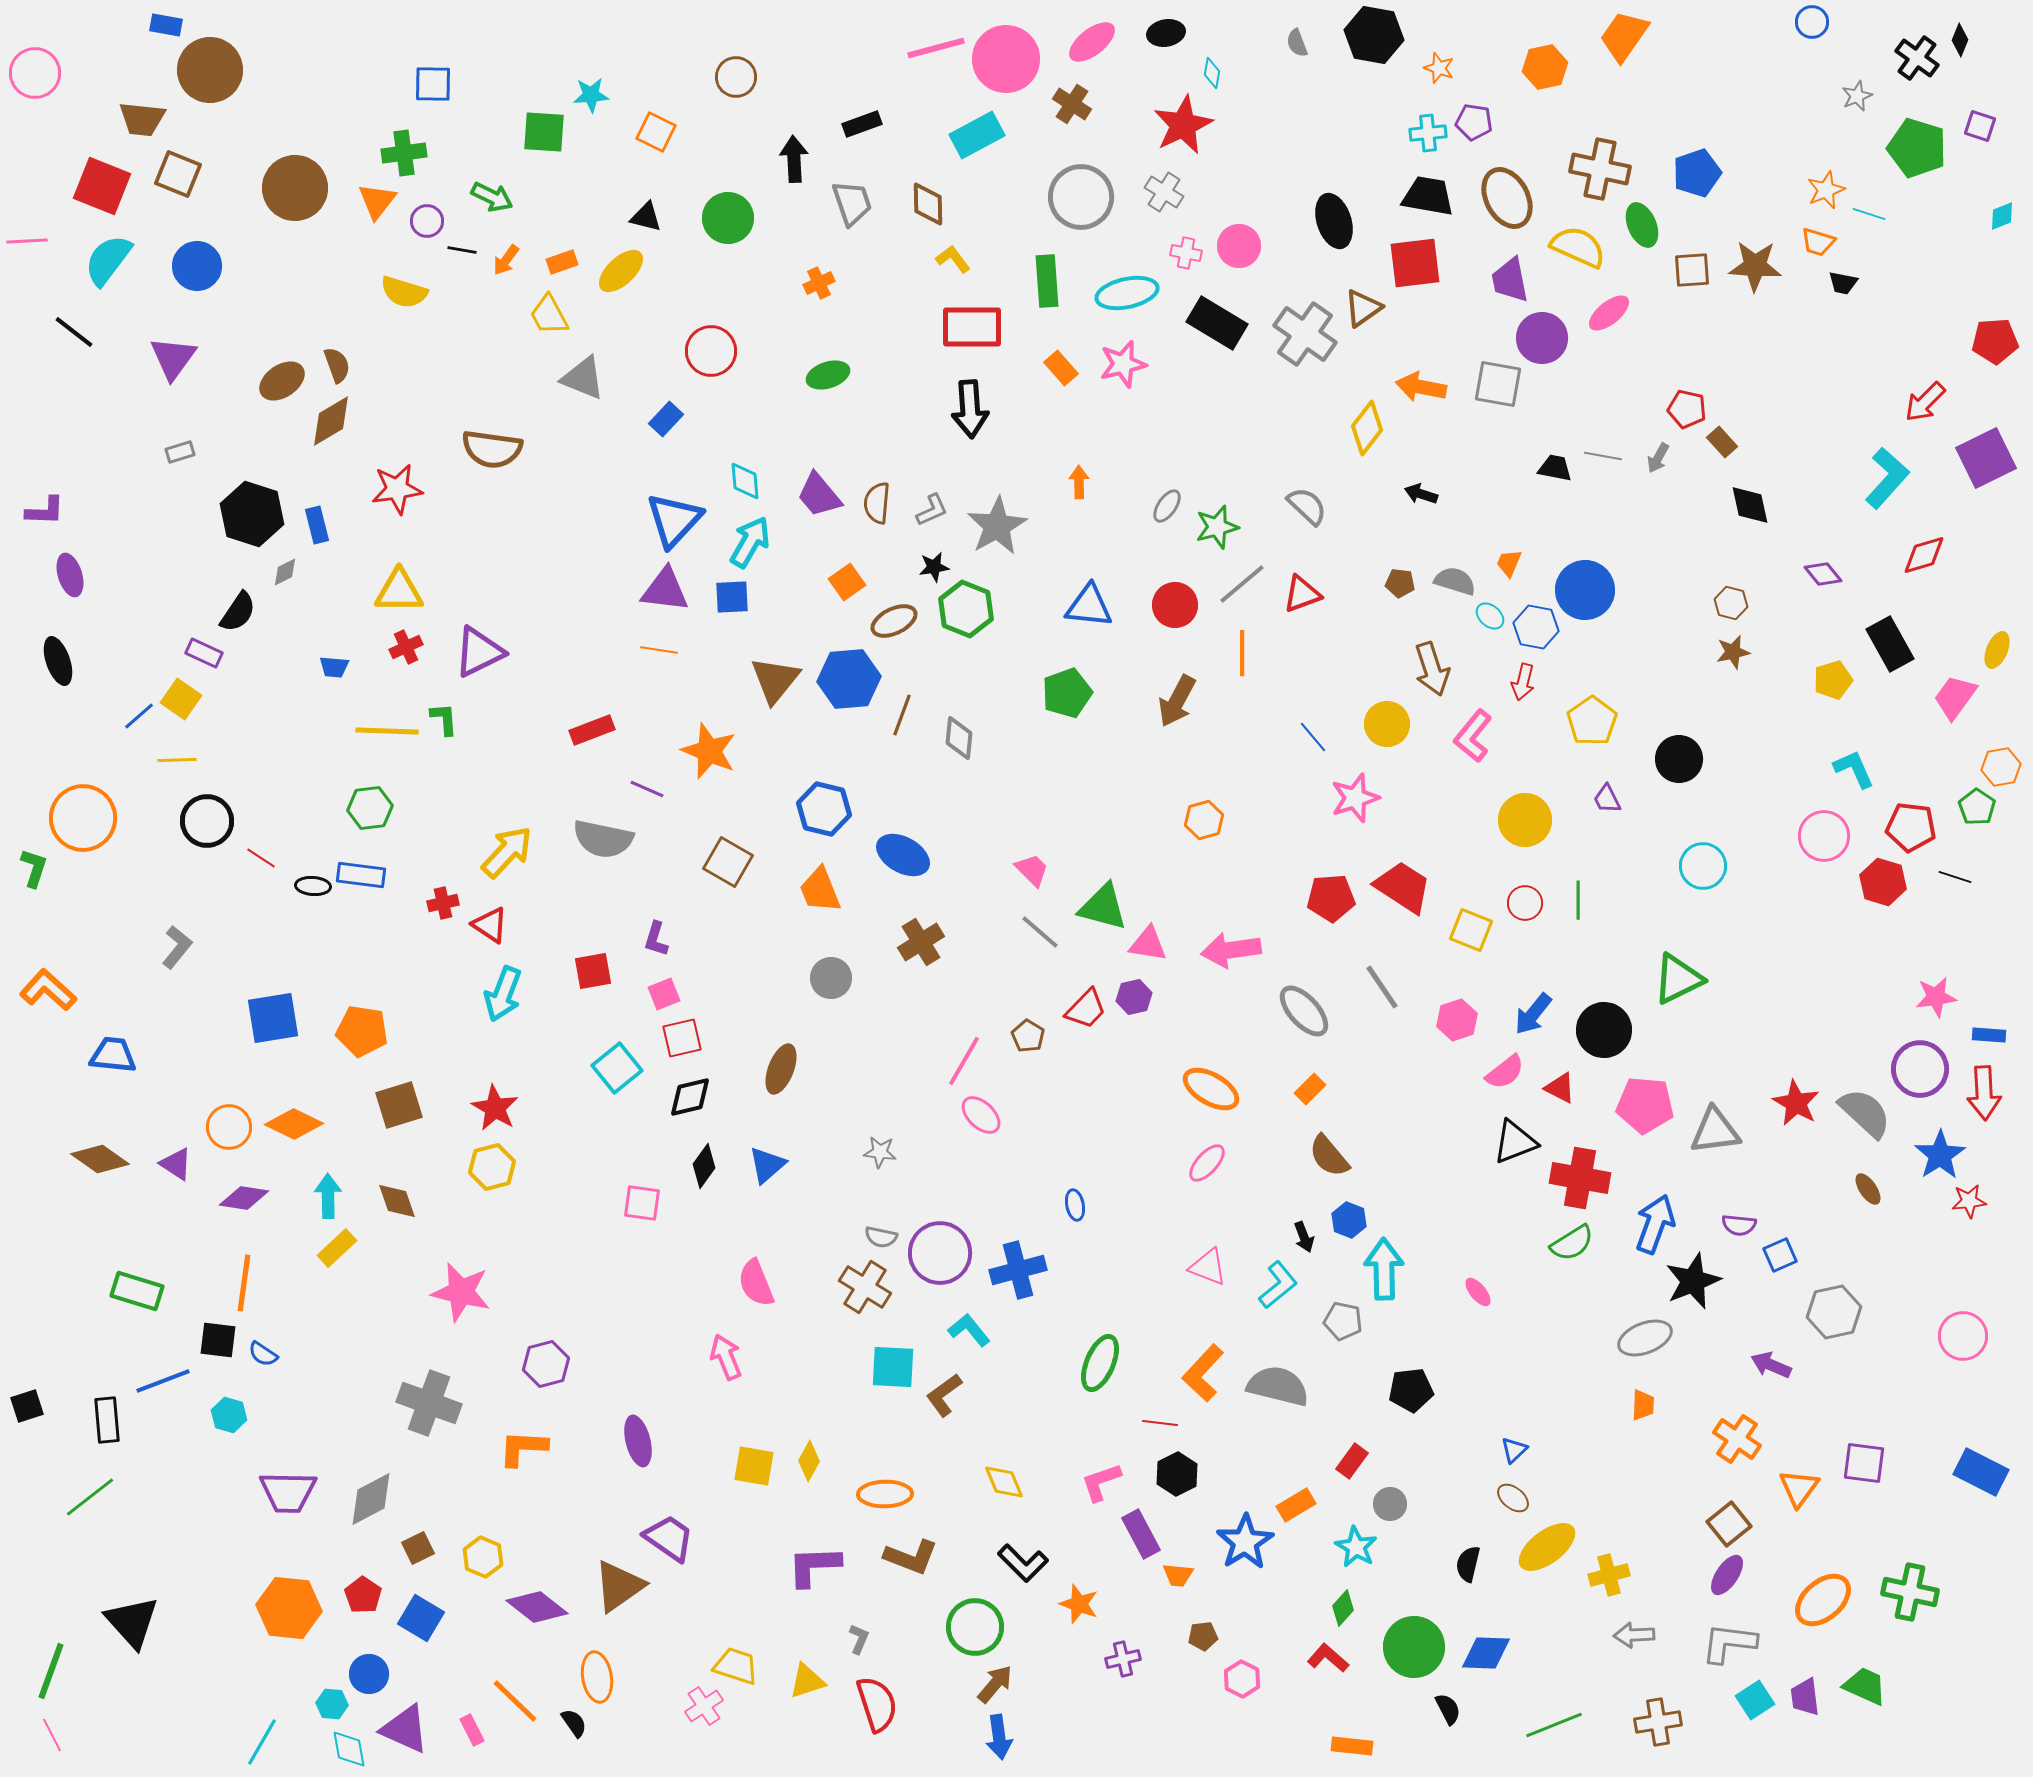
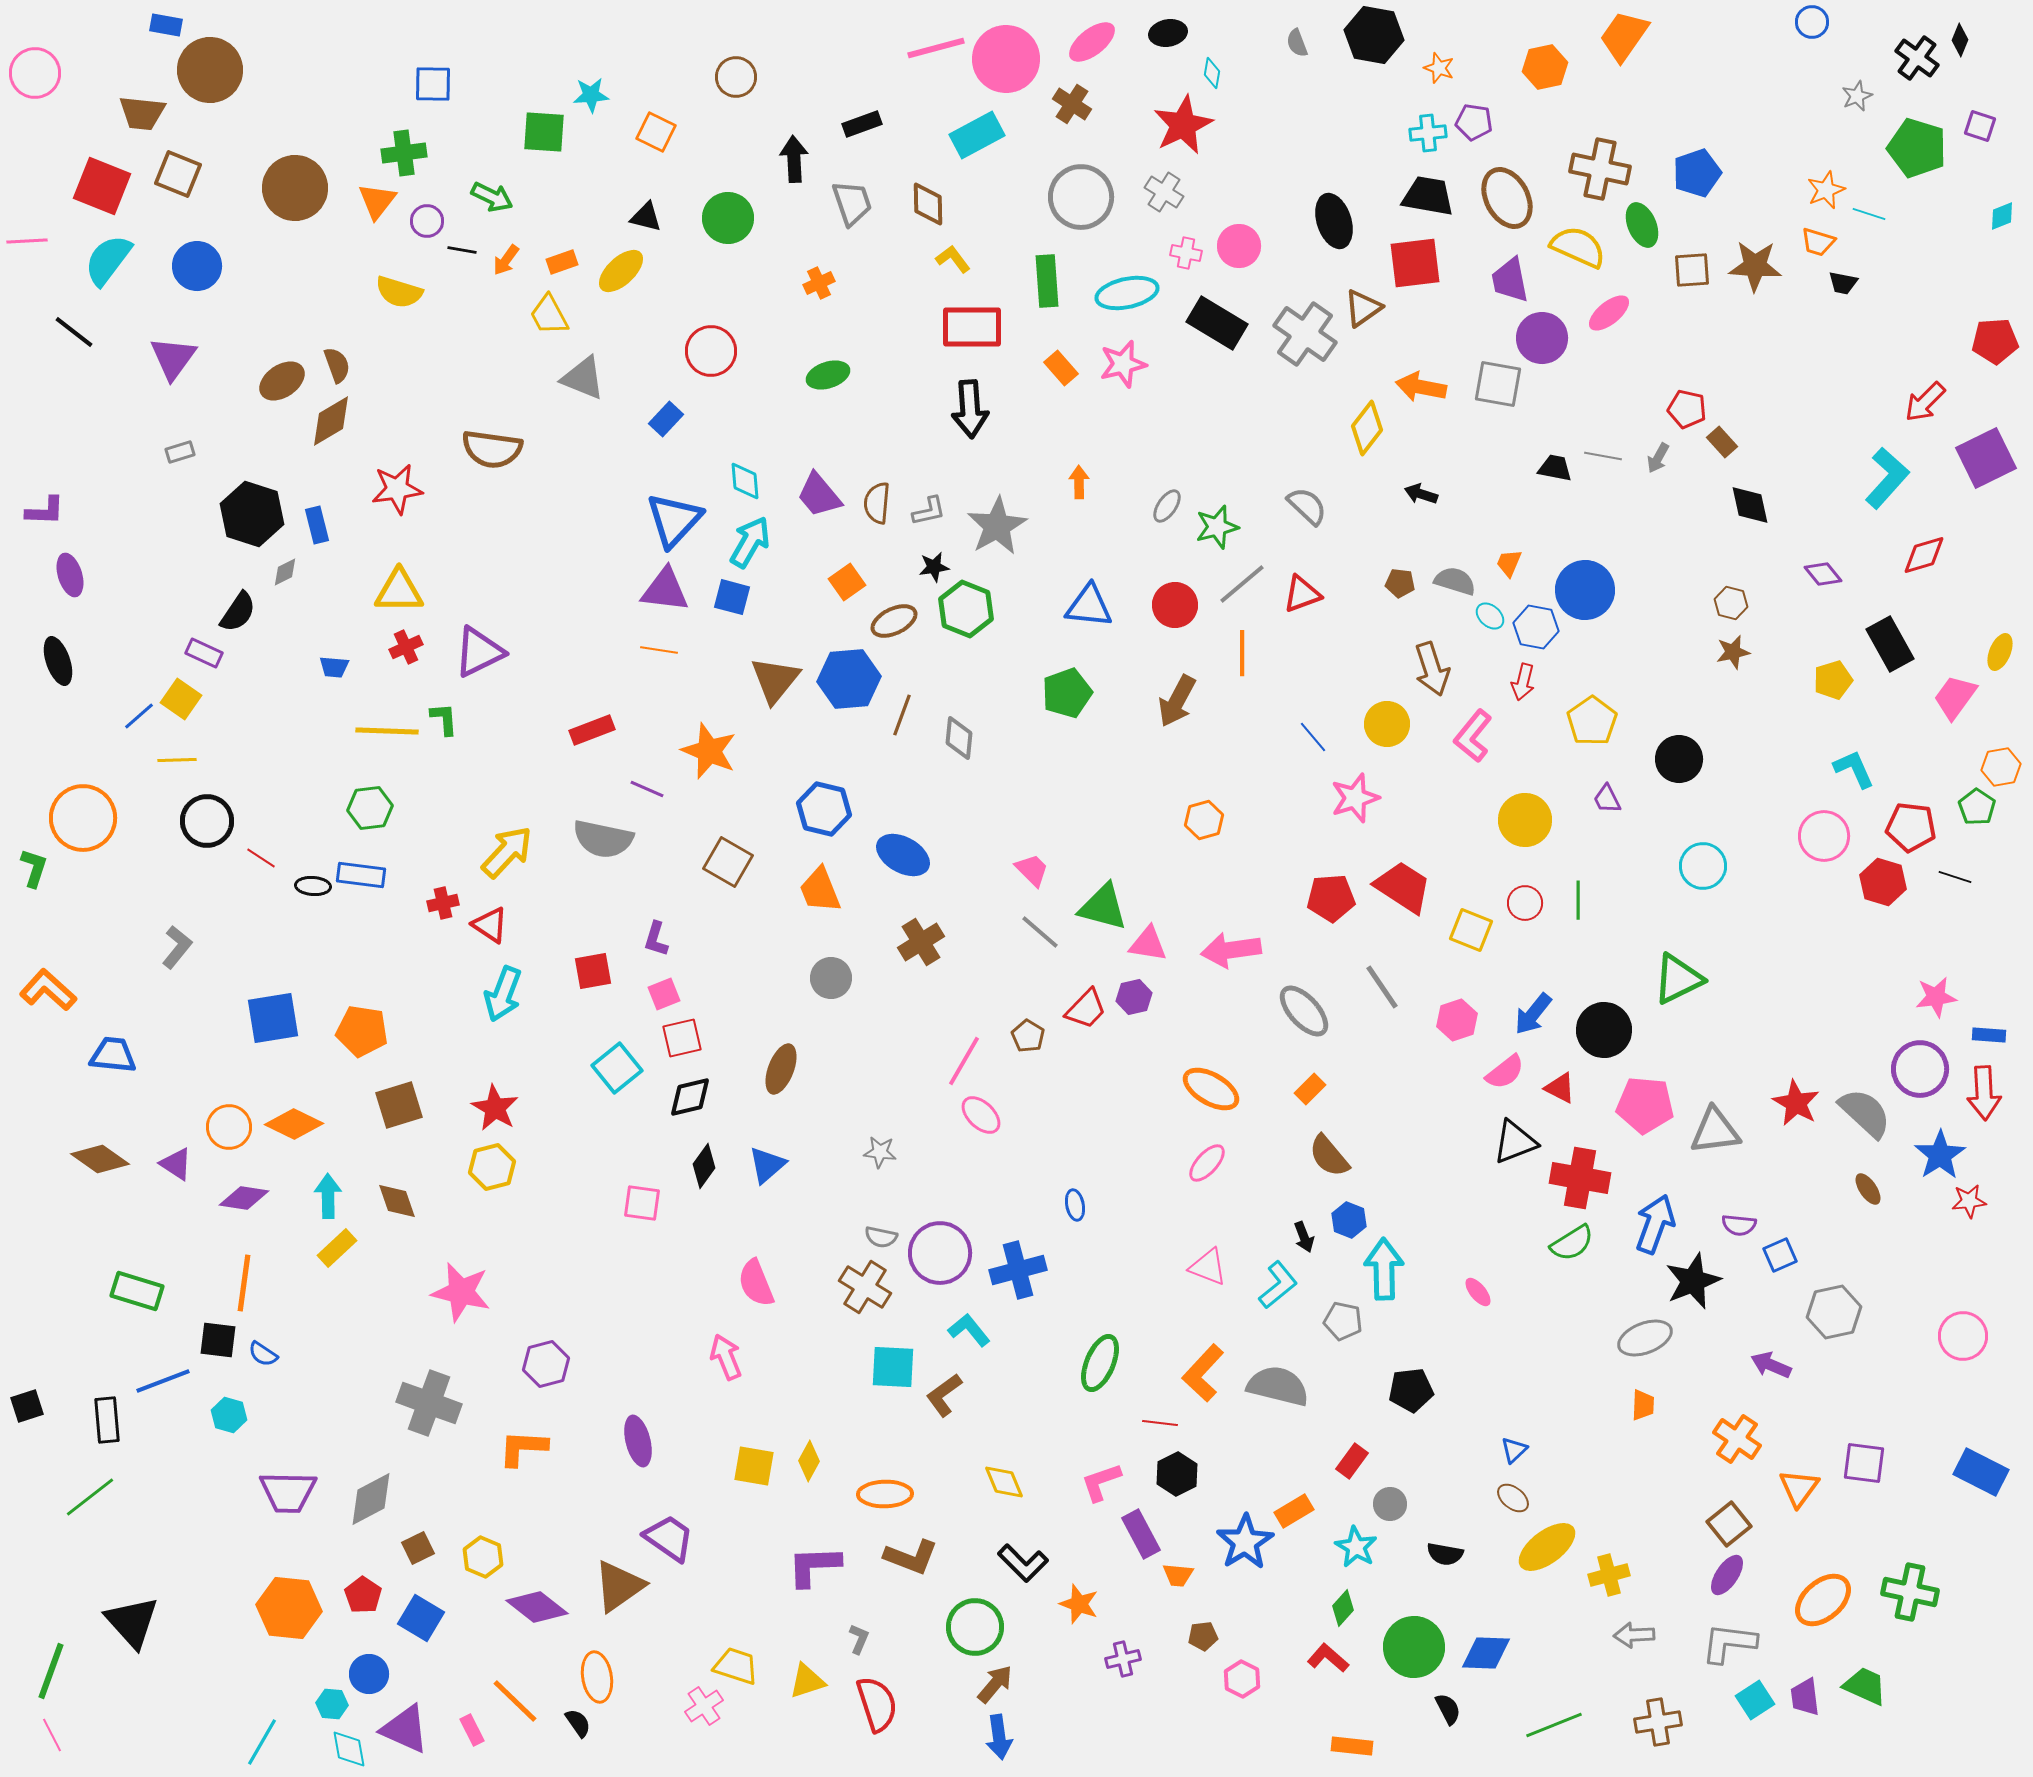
black ellipse at (1166, 33): moved 2 px right
brown trapezoid at (142, 119): moved 6 px up
yellow semicircle at (404, 292): moved 5 px left
gray L-shape at (932, 510): moved 3 px left, 1 px down; rotated 12 degrees clockwise
blue square at (732, 597): rotated 18 degrees clockwise
yellow ellipse at (1997, 650): moved 3 px right, 2 px down
orange rectangle at (1296, 1505): moved 2 px left, 6 px down
black semicircle at (1468, 1564): moved 23 px left, 10 px up; rotated 93 degrees counterclockwise
black semicircle at (574, 1723): moved 4 px right
